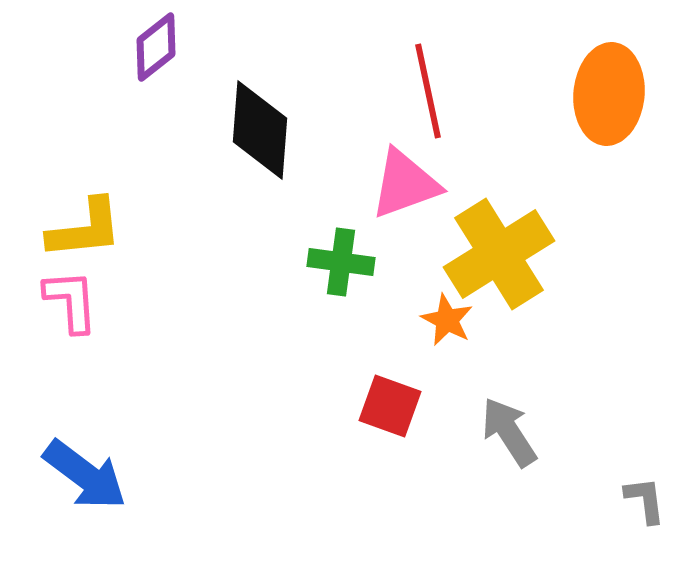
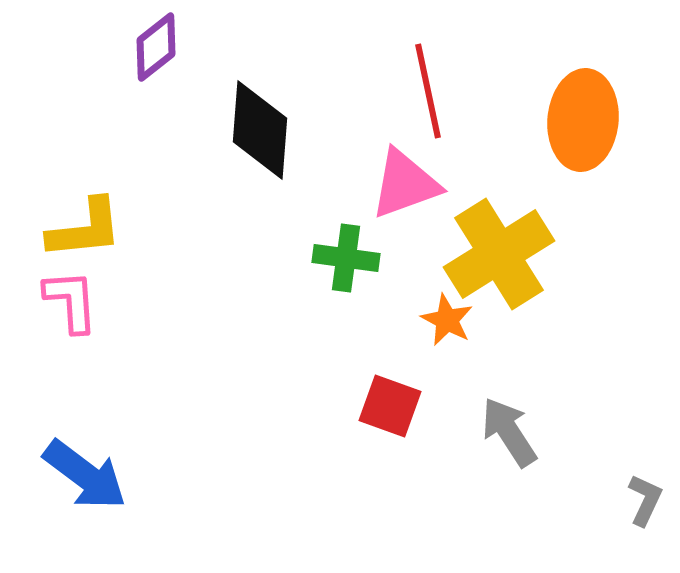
orange ellipse: moved 26 px left, 26 px down
green cross: moved 5 px right, 4 px up
gray L-shape: rotated 32 degrees clockwise
